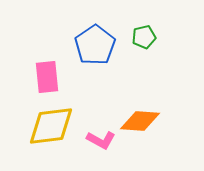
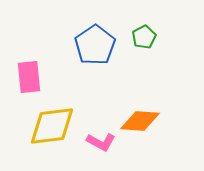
green pentagon: rotated 15 degrees counterclockwise
pink rectangle: moved 18 px left
yellow diamond: moved 1 px right
pink L-shape: moved 2 px down
